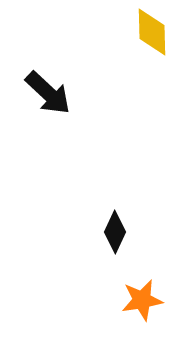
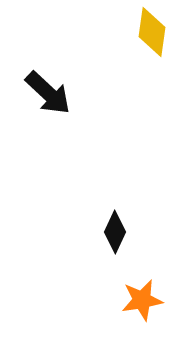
yellow diamond: rotated 9 degrees clockwise
